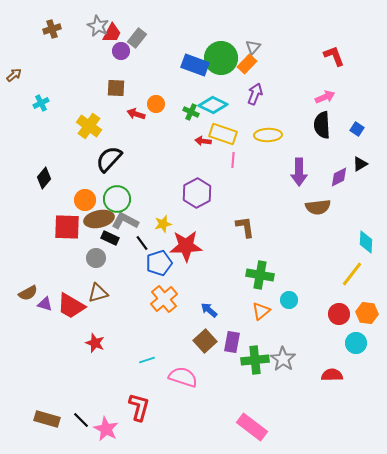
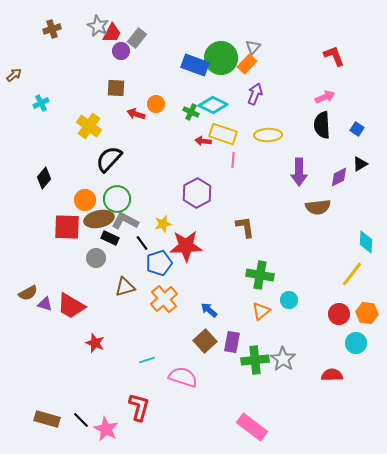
brown triangle at (98, 293): moved 27 px right, 6 px up
